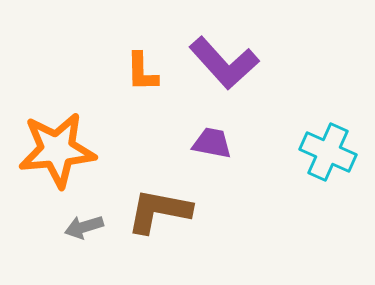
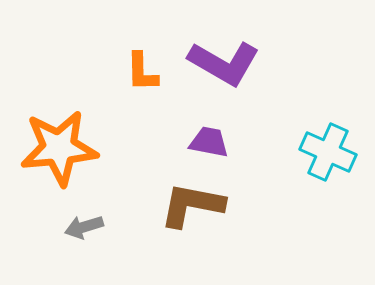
purple L-shape: rotated 18 degrees counterclockwise
purple trapezoid: moved 3 px left, 1 px up
orange star: moved 2 px right, 2 px up
brown L-shape: moved 33 px right, 6 px up
